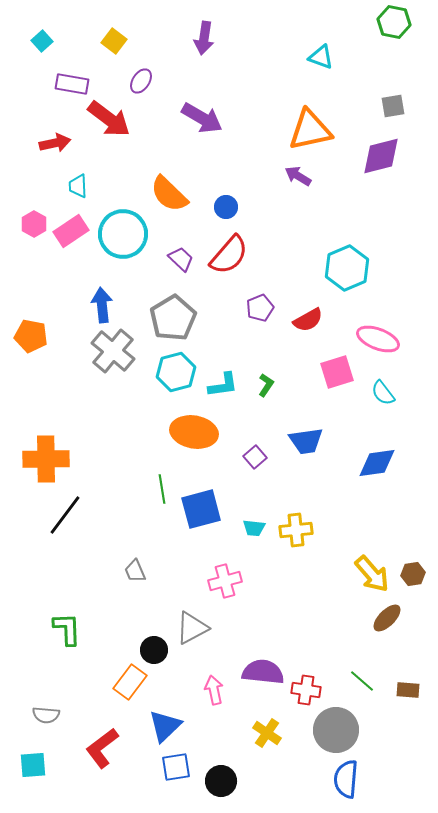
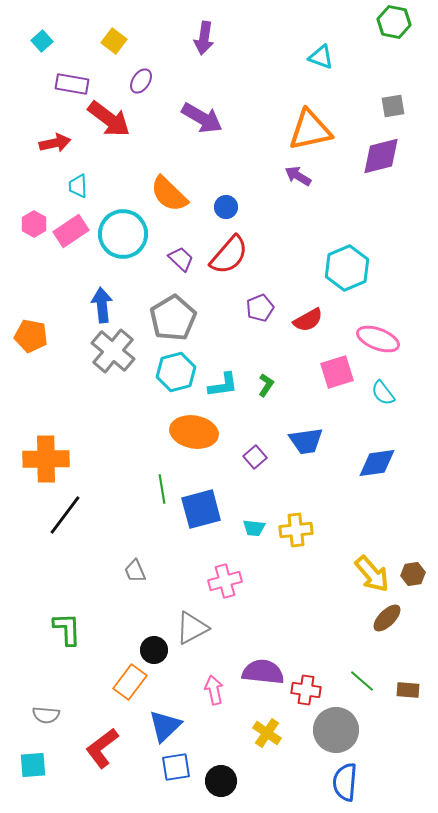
blue semicircle at (346, 779): moved 1 px left, 3 px down
